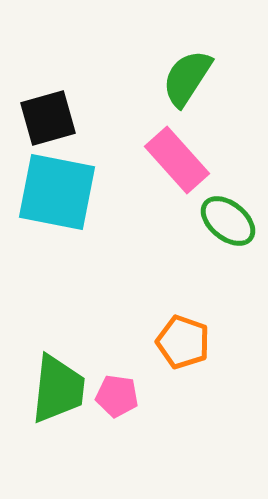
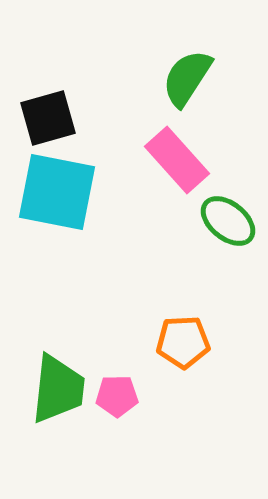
orange pentagon: rotated 22 degrees counterclockwise
pink pentagon: rotated 9 degrees counterclockwise
